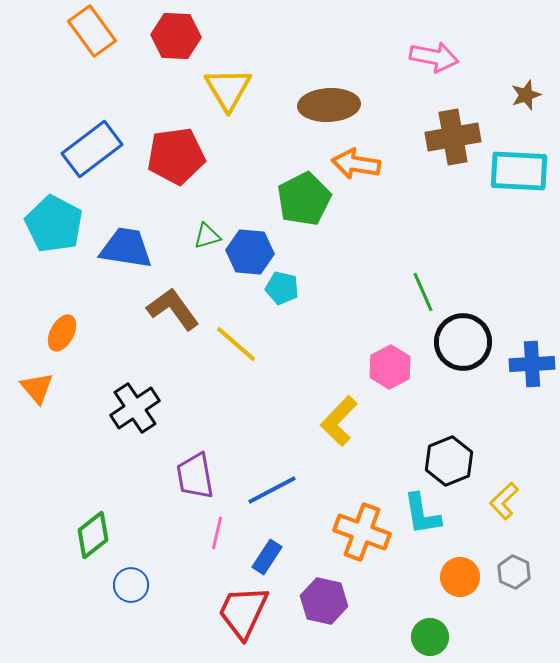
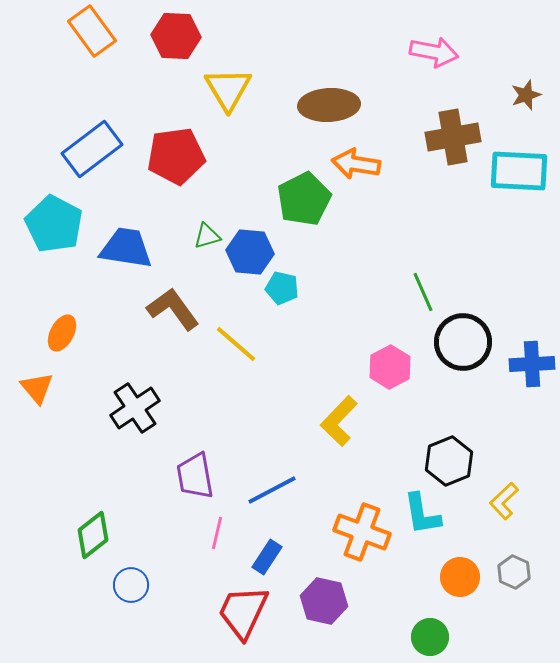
pink arrow at (434, 57): moved 5 px up
